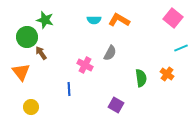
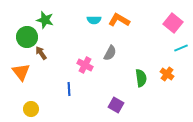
pink square: moved 5 px down
yellow circle: moved 2 px down
